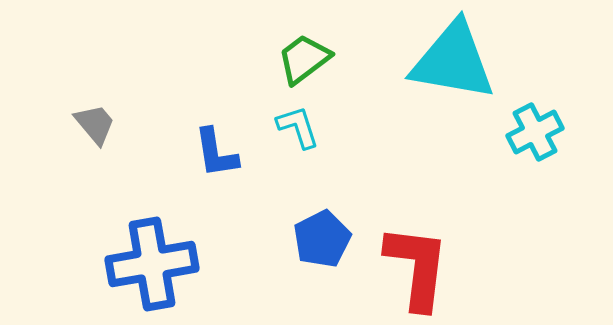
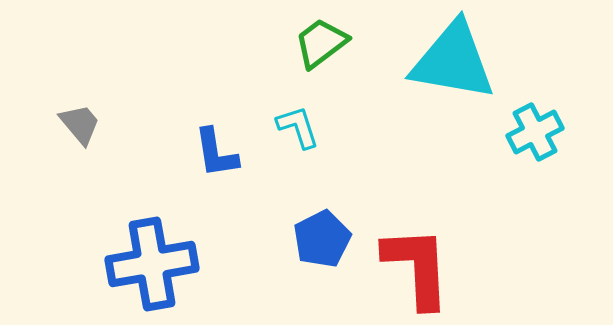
green trapezoid: moved 17 px right, 16 px up
gray trapezoid: moved 15 px left
red L-shape: rotated 10 degrees counterclockwise
